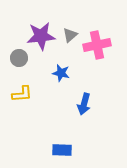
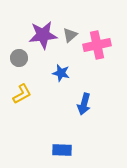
purple star: moved 2 px right, 1 px up
yellow L-shape: rotated 25 degrees counterclockwise
